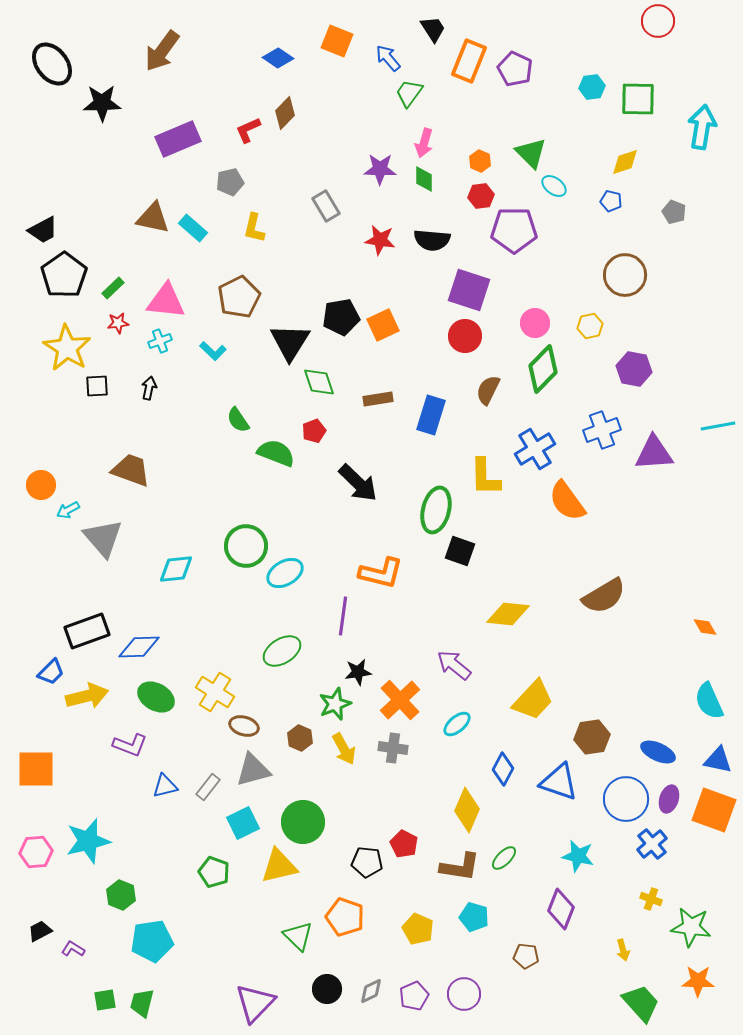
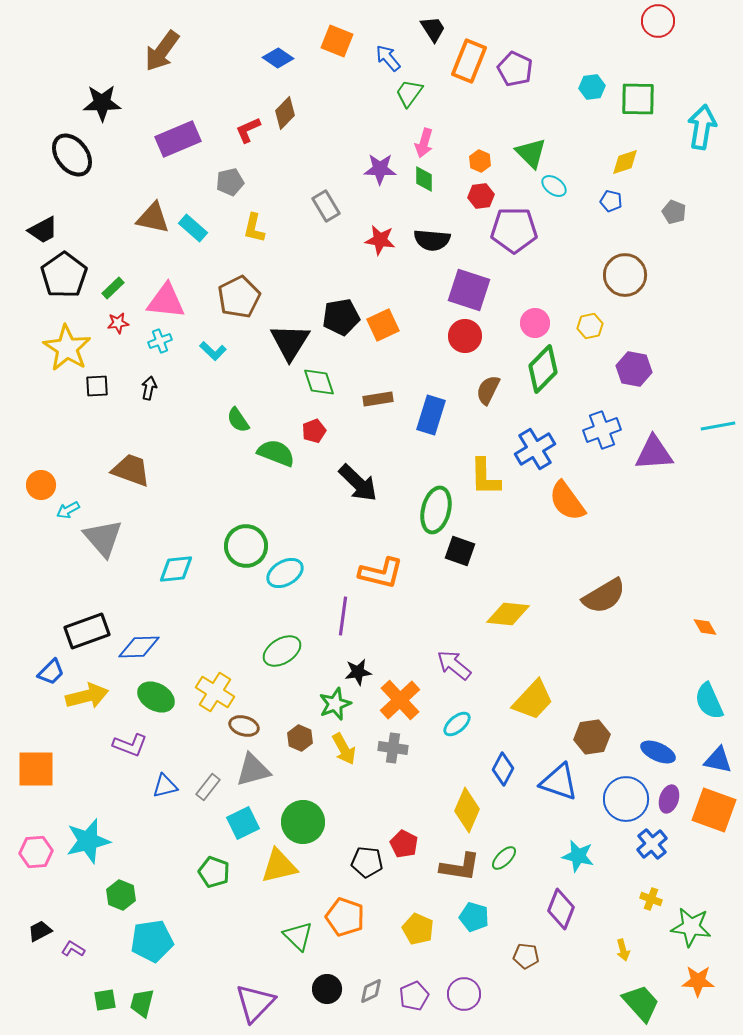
black ellipse at (52, 64): moved 20 px right, 91 px down
